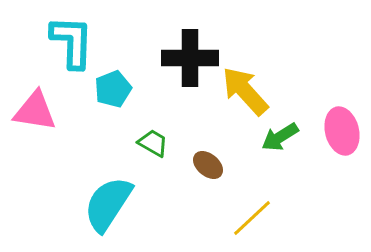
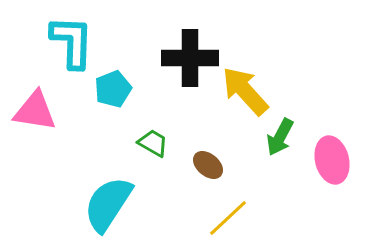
pink ellipse: moved 10 px left, 29 px down
green arrow: rotated 30 degrees counterclockwise
yellow line: moved 24 px left
